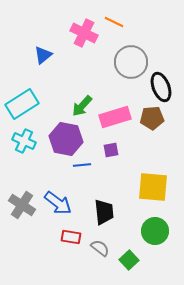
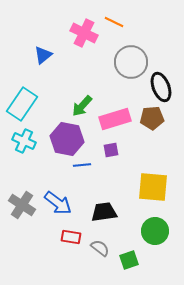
cyan rectangle: rotated 24 degrees counterclockwise
pink rectangle: moved 2 px down
purple hexagon: moved 1 px right
black trapezoid: rotated 92 degrees counterclockwise
green square: rotated 24 degrees clockwise
